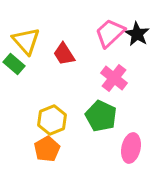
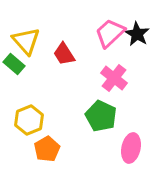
yellow hexagon: moved 23 px left
